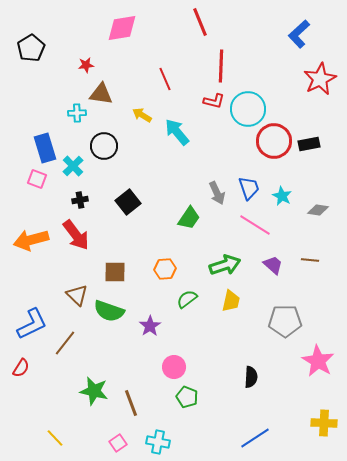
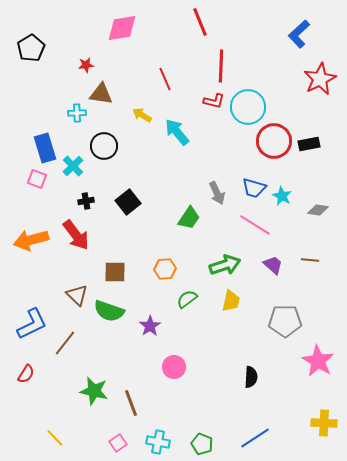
cyan circle at (248, 109): moved 2 px up
blue trapezoid at (249, 188): moved 5 px right; rotated 125 degrees clockwise
black cross at (80, 200): moved 6 px right, 1 px down
red semicircle at (21, 368): moved 5 px right, 6 px down
green pentagon at (187, 397): moved 15 px right, 47 px down
